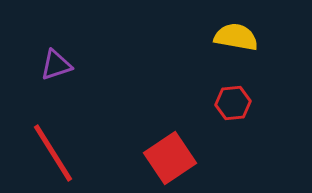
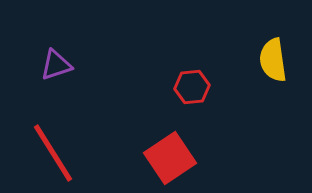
yellow semicircle: moved 37 px right, 23 px down; rotated 108 degrees counterclockwise
red hexagon: moved 41 px left, 16 px up
